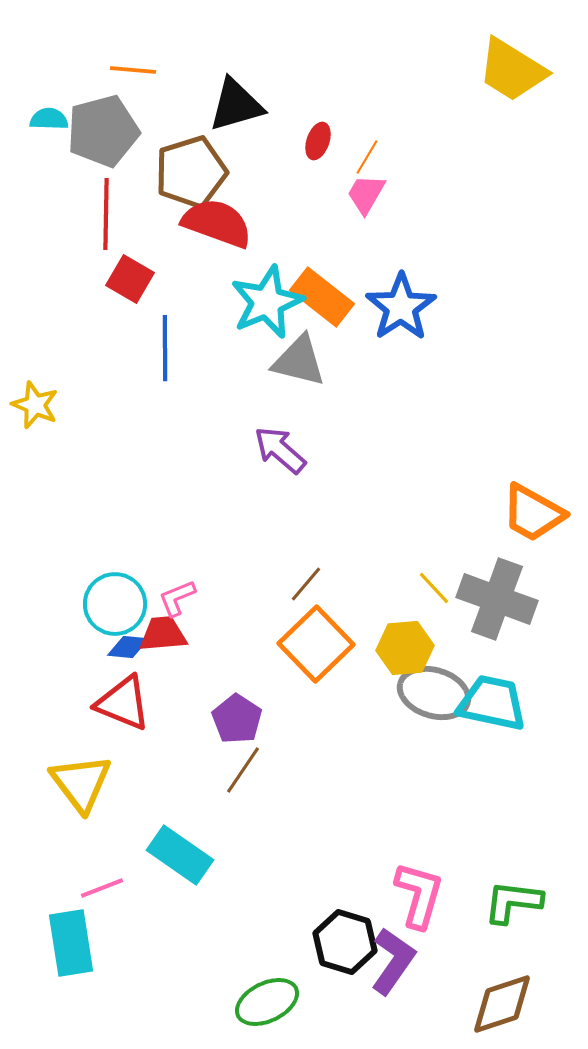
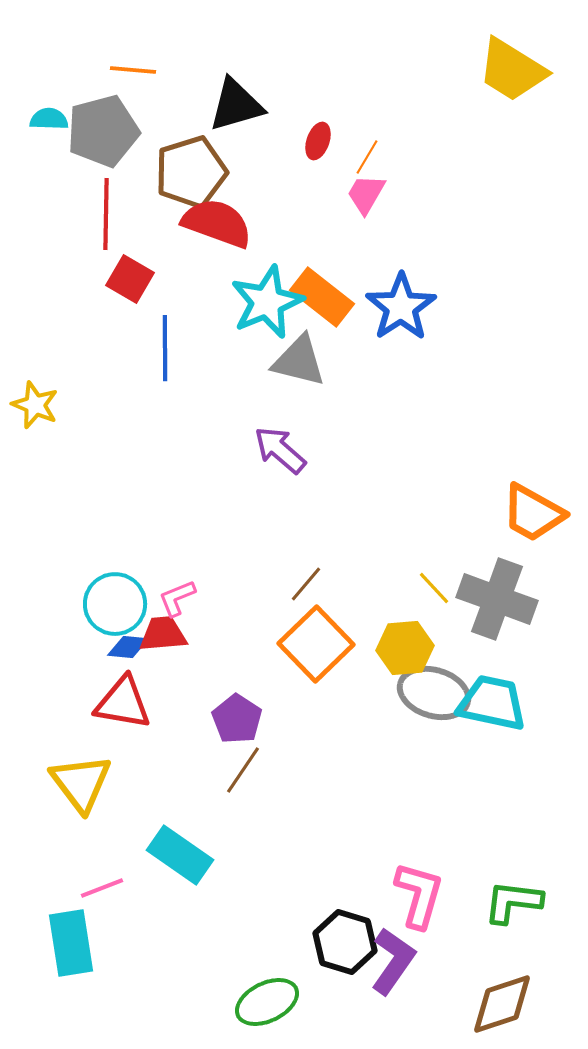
red triangle at (123, 703): rotated 12 degrees counterclockwise
